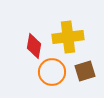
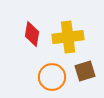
red diamond: moved 2 px left, 12 px up
orange circle: moved 5 px down
